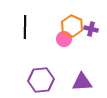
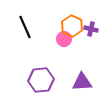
black line: rotated 25 degrees counterclockwise
